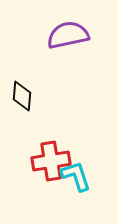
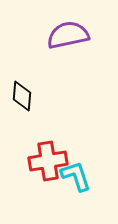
red cross: moved 3 px left
